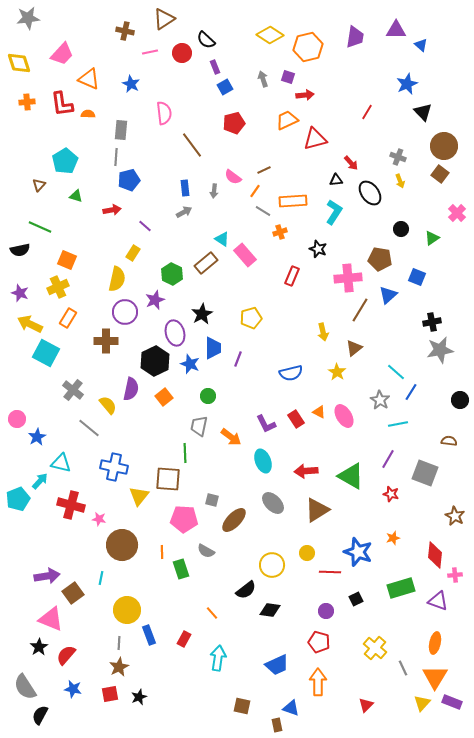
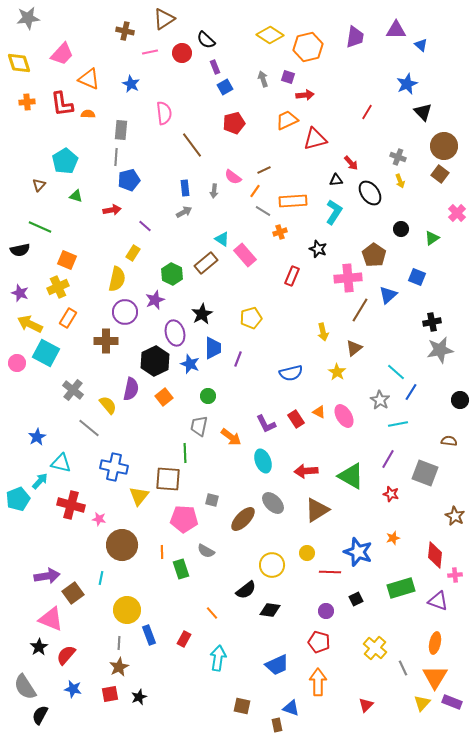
brown pentagon at (380, 259): moved 6 px left, 4 px up; rotated 25 degrees clockwise
pink circle at (17, 419): moved 56 px up
brown ellipse at (234, 520): moved 9 px right, 1 px up
